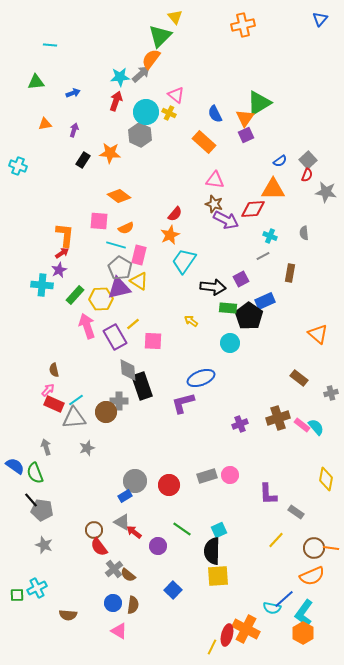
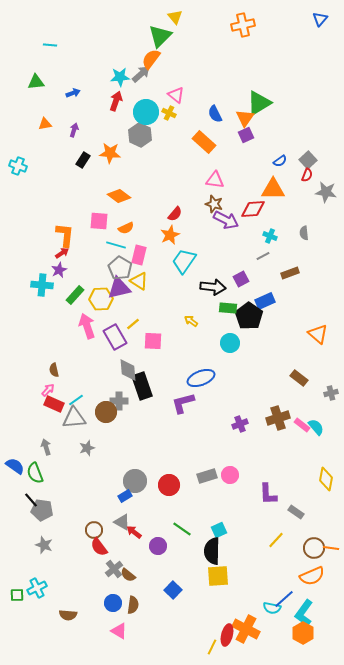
brown rectangle at (290, 273): rotated 60 degrees clockwise
